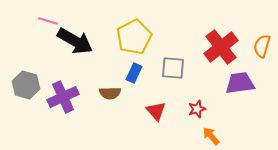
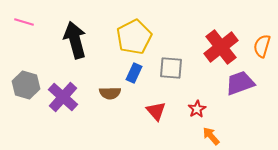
pink line: moved 24 px left, 1 px down
black arrow: moved 1 px up; rotated 135 degrees counterclockwise
gray square: moved 2 px left
purple trapezoid: rotated 12 degrees counterclockwise
purple cross: rotated 24 degrees counterclockwise
red star: rotated 12 degrees counterclockwise
